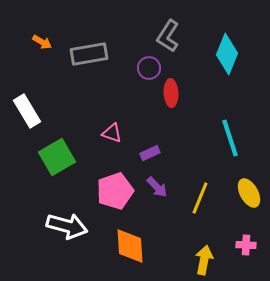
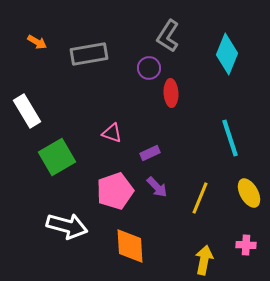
orange arrow: moved 5 px left
